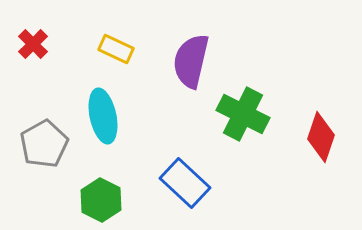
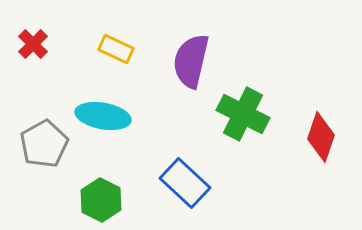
cyan ellipse: rotated 68 degrees counterclockwise
